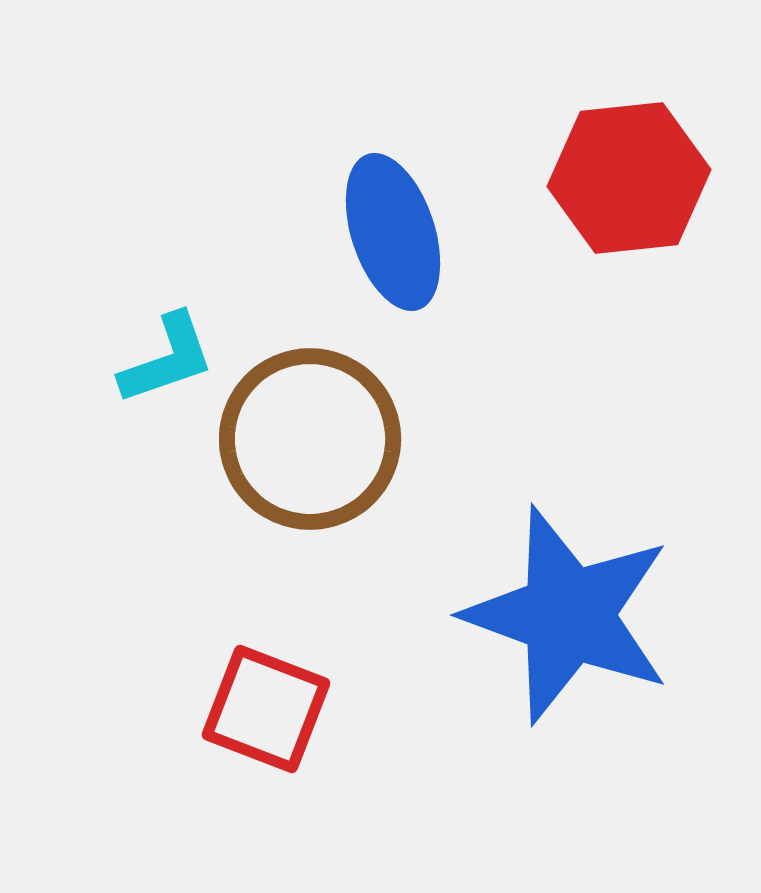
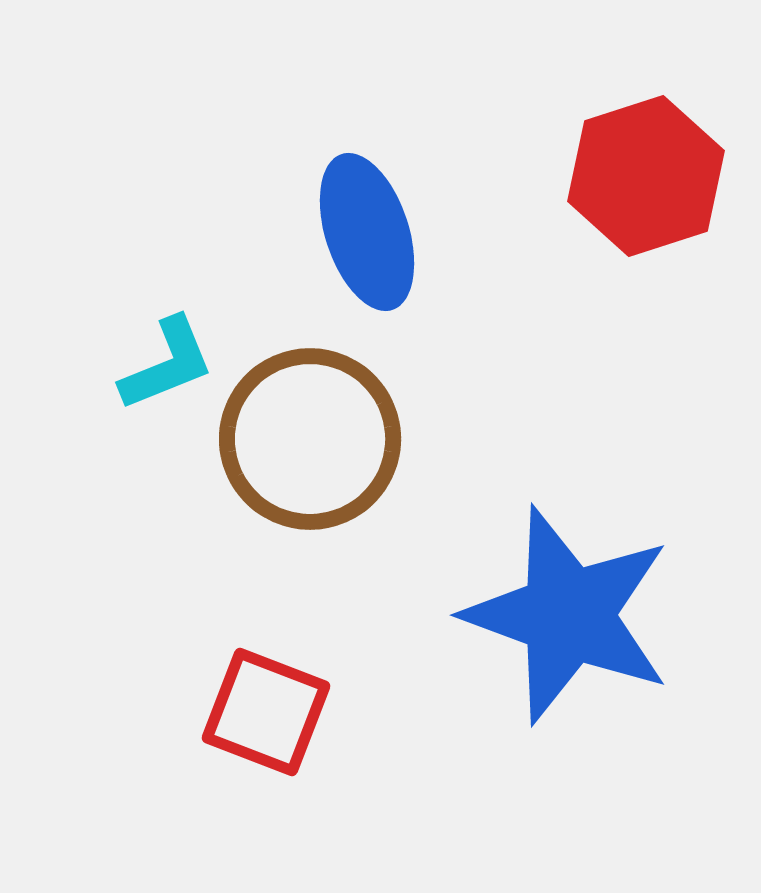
red hexagon: moved 17 px right, 2 px up; rotated 12 degrees counterclockwise
blue ellipse: moved 26 px left
cyan L-shape: moved 5 px down; rotated 3 degrees counterclockwise
red square: moved 3 px down
